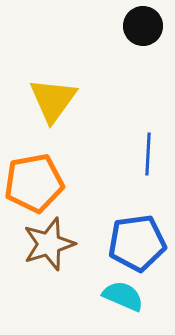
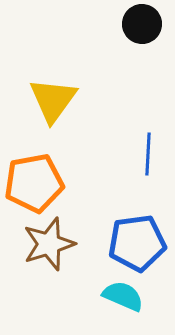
black circle: moved 1 px left, 2 px up
